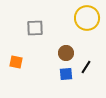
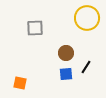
orange square: moved 4 px right, 21 px down
